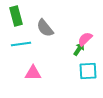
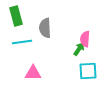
gray semicircle: rotated 36 degrees clockwise
pink semicircle: rotated 42 degrees counterclockwise
cyan line: moved 1 px right, 2 px up
